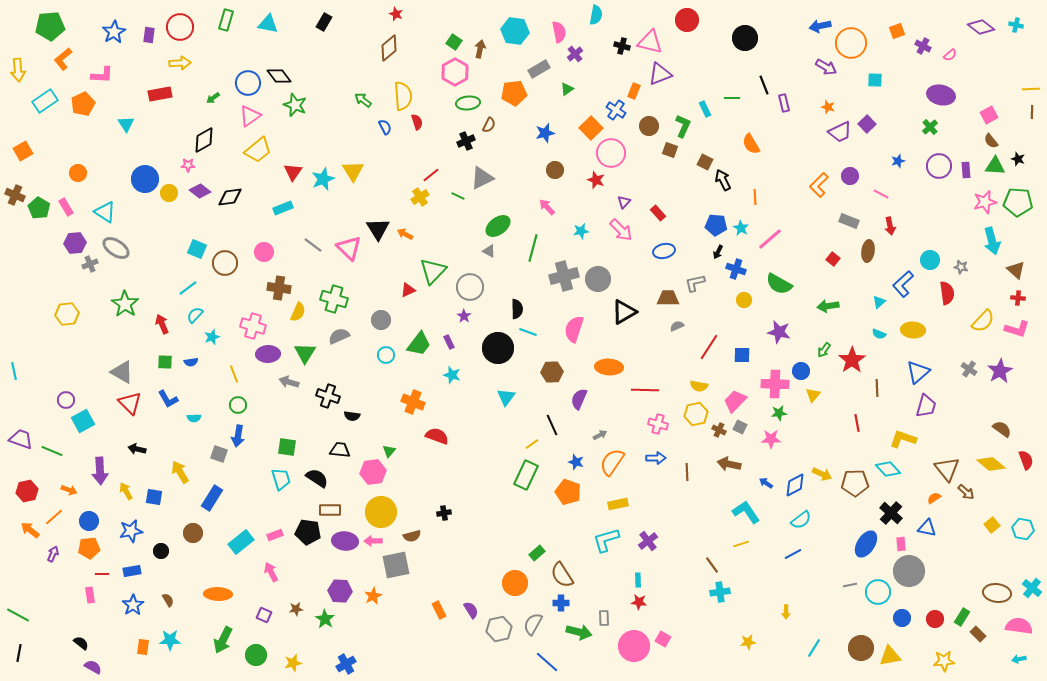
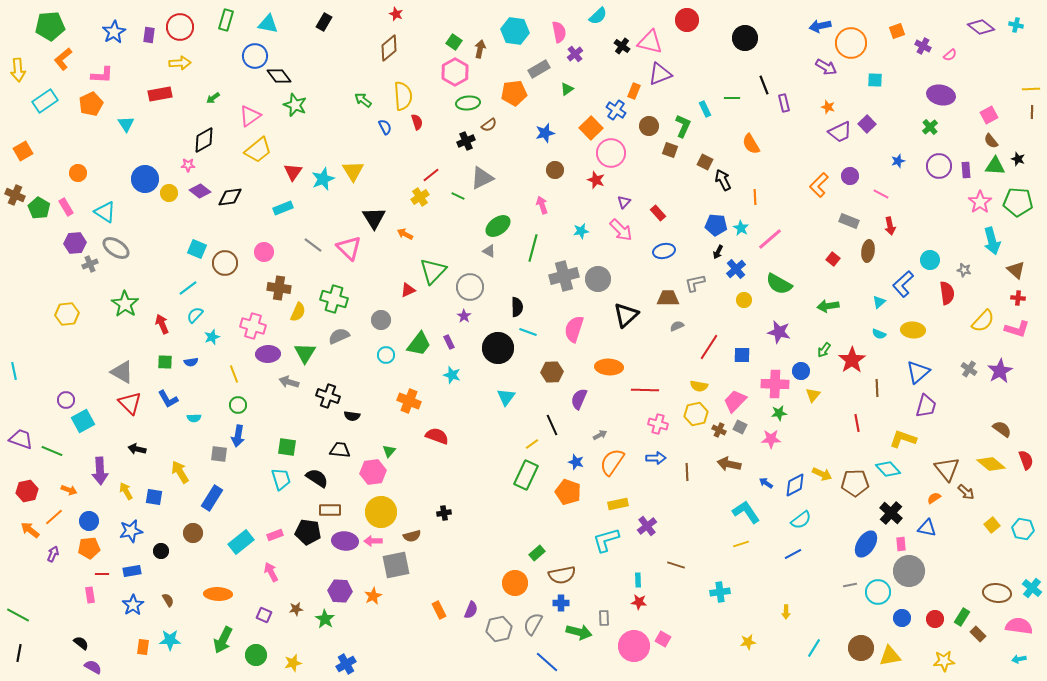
cyan semicircle at (596, 15): moved 2 px right, 1 px down; rotated 36 degrees clockwise
black cross at (622, 46): rotated 21 degrees clockwise
blue circle at (248, 83): moved 7 px right, 27 px up
orange pentagon at (83, 104): moved 8 px right
brown semicircle at (489, 125): rotated 28 degrees clockwise
pink star at (985, 202): moved 5 px left; rotated 20 degrees counterclockwise
pink arrow at (547, 207): moved 5 px left, 2 px up; rotated 24 degrees clockwise
black triangle at (378, 229): moved 4 px left, 11 px up
gray star at (961, 267): moved 3 px right, 3 px down
blue cross at (736, 269): rotated 30 degrees clockwise
black semicircle at (517, 309): moved 2 px up
black triangle at (624, 312): moved 2 px right, 3 px down; rotated 12 degrees counterclockwise
orange cross at (413, 402): moved 4 px left, 1 px up
gray square at (219, 454): rotated 12 degrees counterclockwise
purple cross at (648, 541): moved 1 px left, 15 px up
brown line at (712, 565): moved 36 px left; rotated 36 degrees counterclockwise
brown semicircle at (562, 575): rotated 68 degrees counterclockwise
purple semicircle at (471, 610): rotated 54 degrees clockwise
